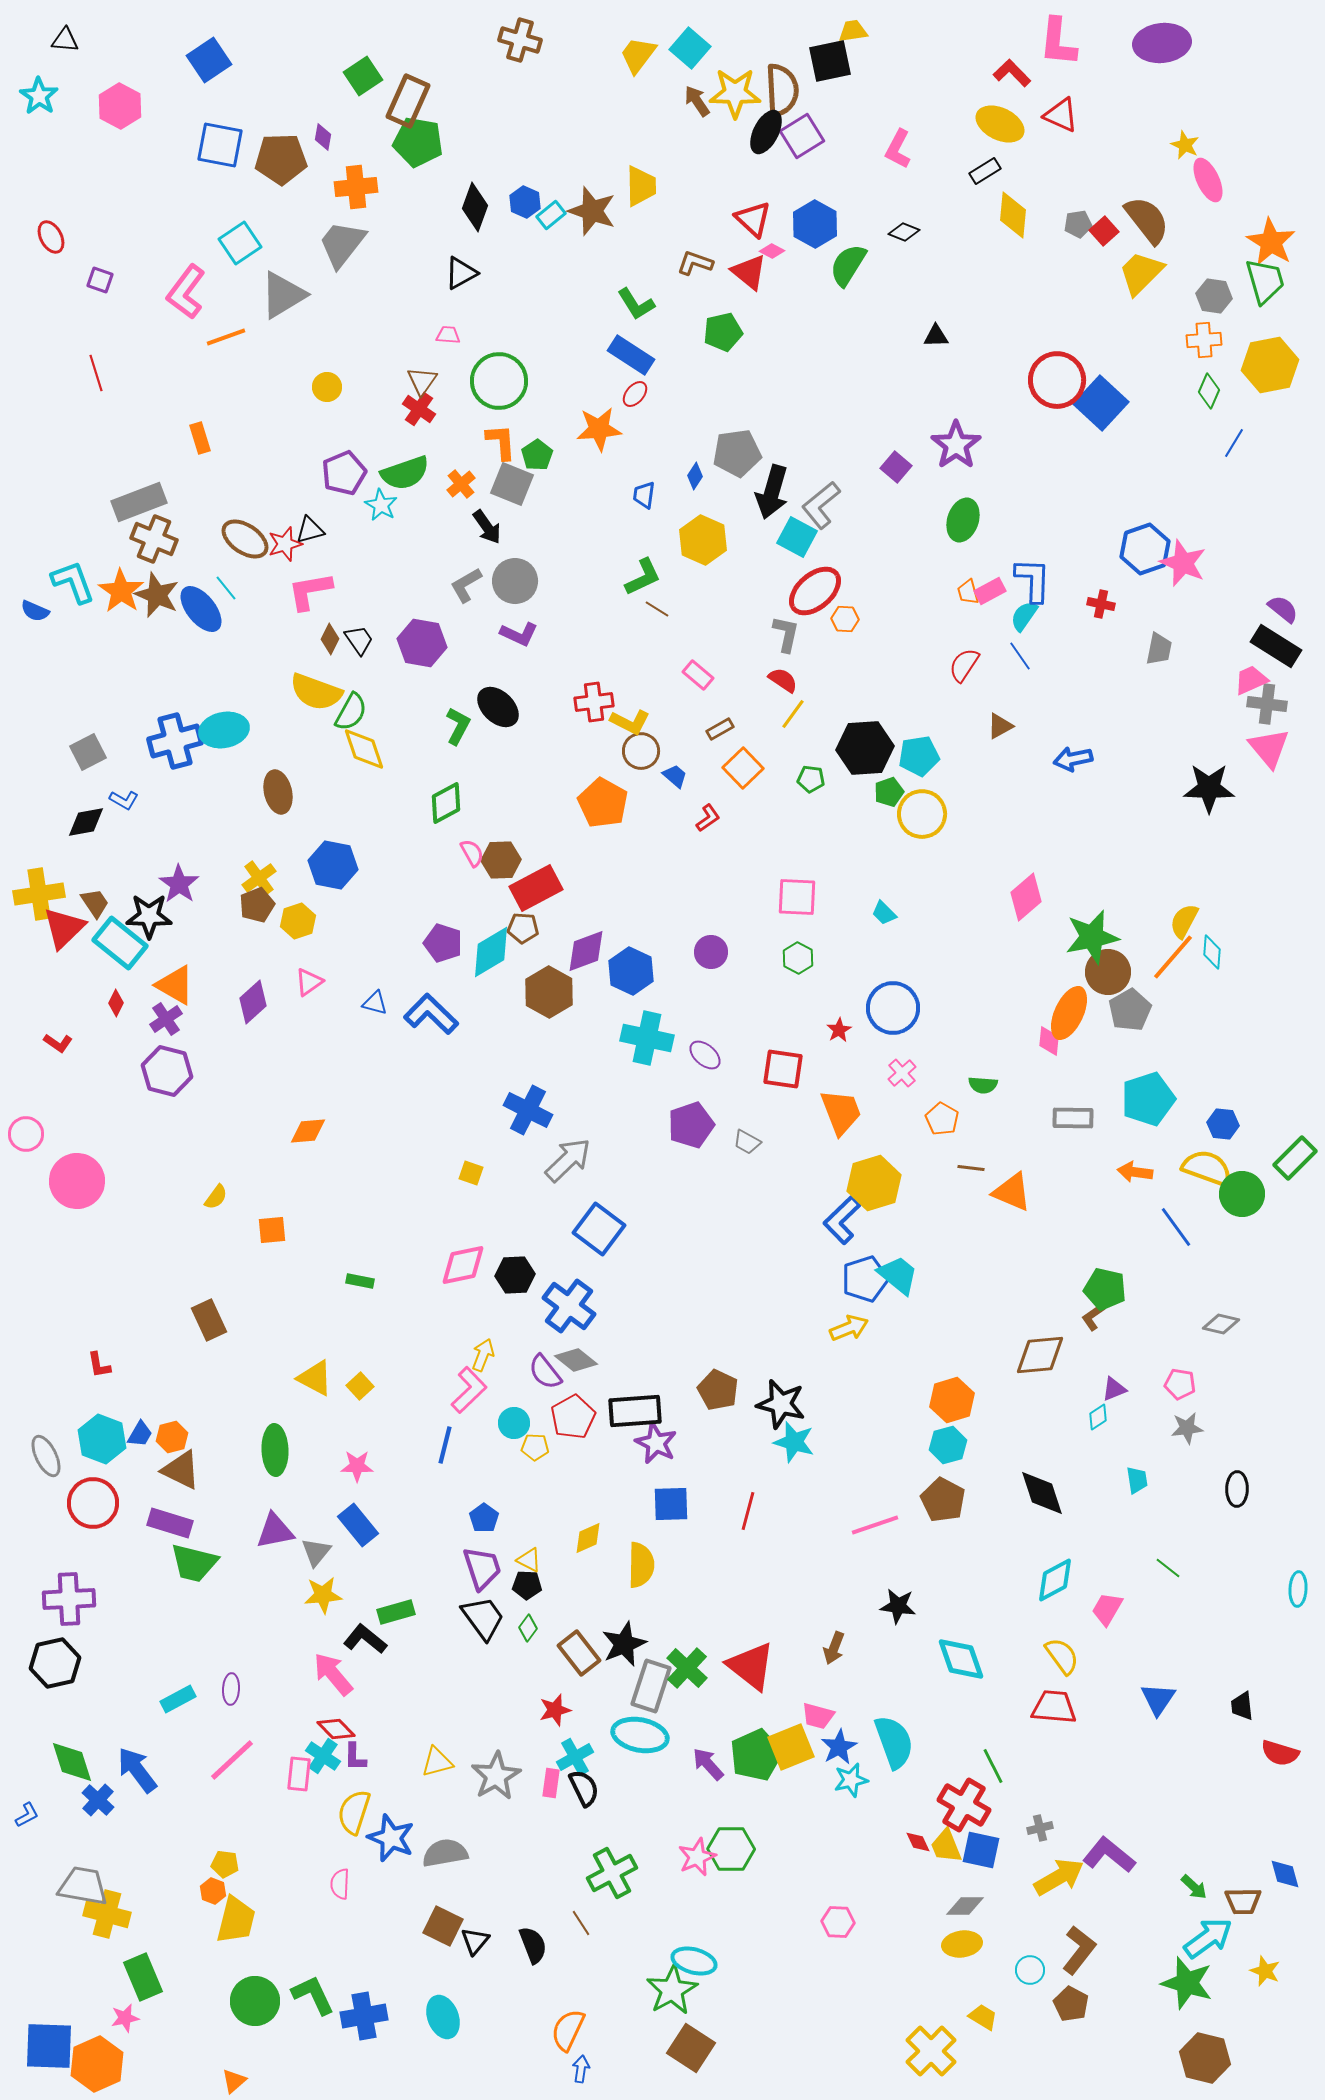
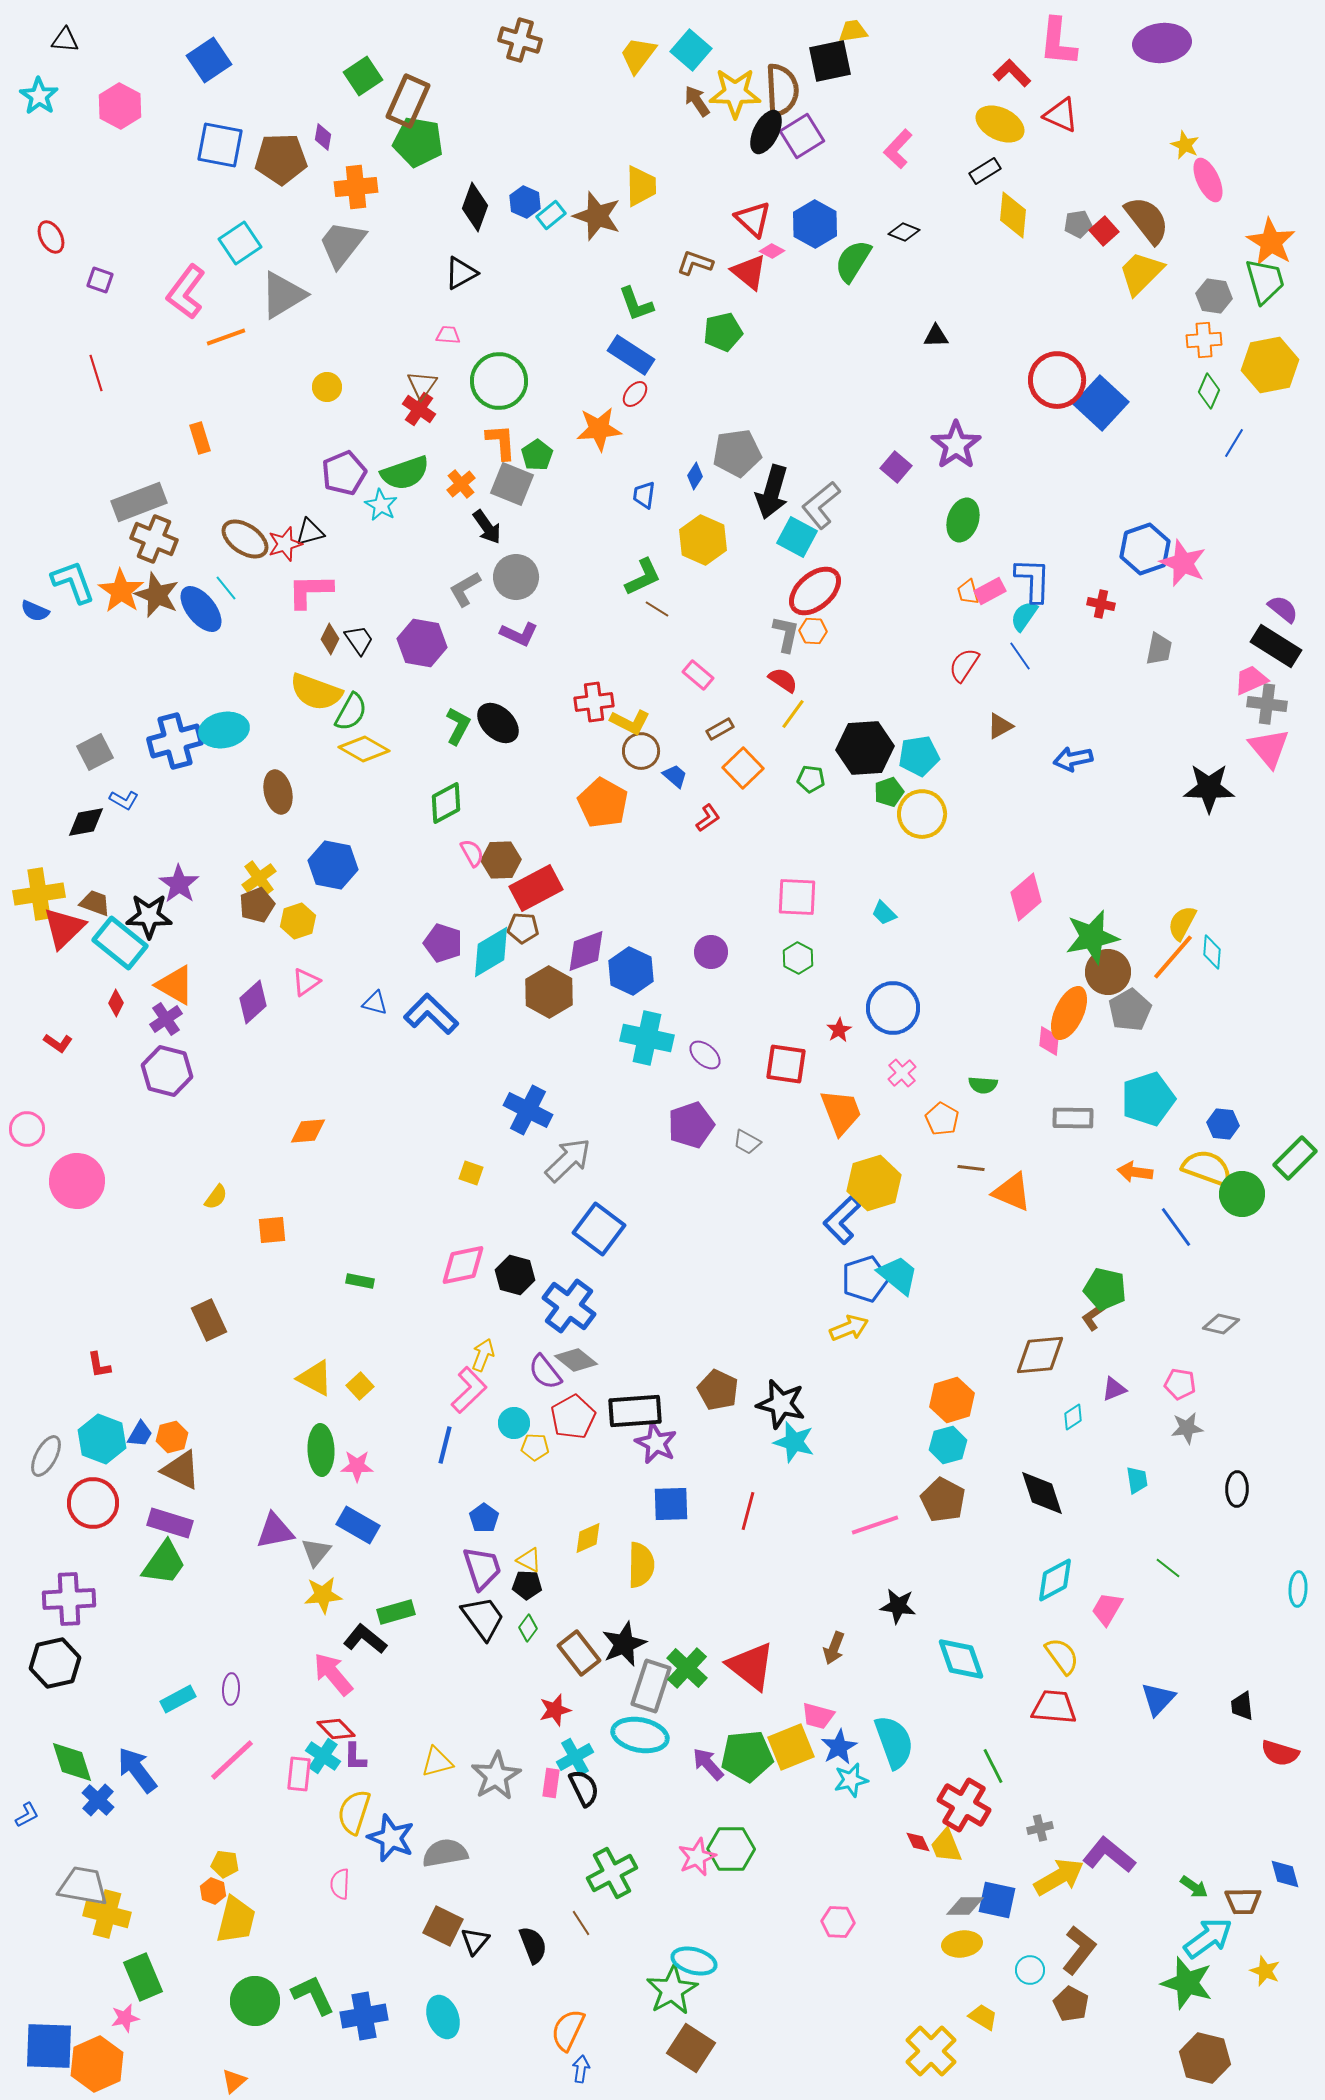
cyan square at (690, 48): moved 1 px right, 2 px down
pink L-shape at (898, 149): rotated 15 degrees clockwise
brown star at (592, 211): moved 5 px right, 5 px down
green semicircle at (848, 265): moved 5 px right, 4 px up
green L-shape at (636, 304): rotated 12 degrees clockwise
brown triangle at (422, 381): moved 4 px down
black triangle at (310, 530): moved 2 px down
gray circle at (515, 581): moved 1 px right, 4 px up
gray L-shape at (466, 585): moved 1 px left, 4 px down
pink L-shape at (310, 591): rotated 9 degrees clockwise
orange hexagon at (845, 619): moved 32 px left, 12 px down
black ellipse at (498, 707): moved 16 px down
yellow diamond at (364, 749): rotated 42 degrees counterclockwise
gray square at (88, 752): moved 7 px right
brown trapezoid at (95, 903): rotated 36 degrees counterclockwise
yellow semicircle at (1184, 921): moved 2 px left, 2 px down
pink triangle at (309, 982): moved 3 px left
red square at (783, 1069): moved 3 px right, 5 px up
pink circle at (26, 1134): moved 1 px right, 5 px up
black hexagon at (515, 1275): rotated 18 degrees clockwise
cyan diamond at (1098, 1417): moved 25 px left
green ellipse at (275, 1450): moved 46 px right
gray ellipse at (46, 1456): rotated 54 degrees clockwise
blue rectangle at (358, 1525): rotated 21 degrees counterclockwise
green trapezoid at (194, 1563): moved 30 px left; rotated 69 degrees counterclockwise
blue triangle at (1158, 1699): rotated 9 degrees clockwise
green pentagon at (756, 1755): moved 9 px left, 1 px down; rotated 18 degrees clockwise
blue square at (981, 1850): moved 16 px right, 50 px down
green arrow at (1194, 1887): rotated 8 degrees counterclockwise
